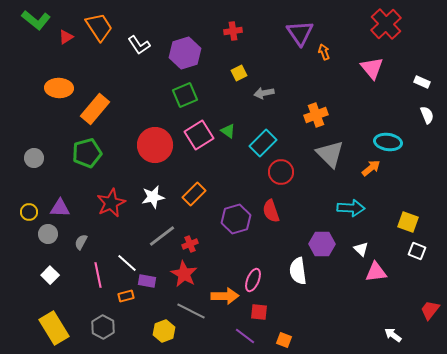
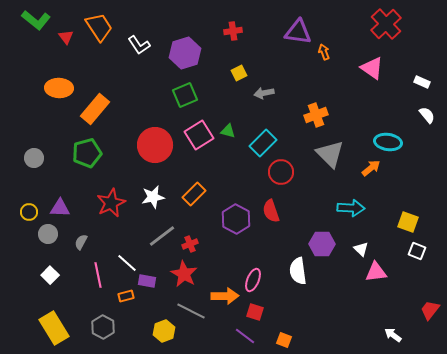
purple triangle at (300, 33): moved 2 px left, 1 px up; rotated 48 degrees counterclockwise
red triangle at (66, 37): rotated 35 degrees counterclockwise
pink triangle at (372, 68): rotated 15 degrees counterclockwise
white semicircle at (427, 115): rotated 18 degrees counterclockwise
green triangle at (228, 131): rotated 21 degrees counterclockwise
purple hexagon at (236, 219): rotated 16 degrees counterclockwise
red square at (259, 312): moved 4 px left; rotated 12 degrees clockwise
